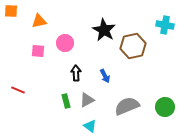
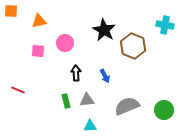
brown hexagon: rotated 25 degrees counterclockwise
gray triangle: rotated 21 degrees clockwise
green circle: moved 1 px left, 3 px down
cyan triangle: rotated 40 degrees counterclockwise
